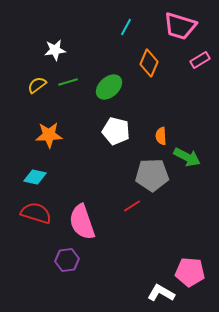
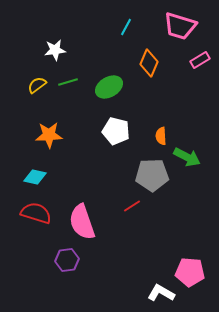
green ellipse: rotated 12 degrees clockwise
